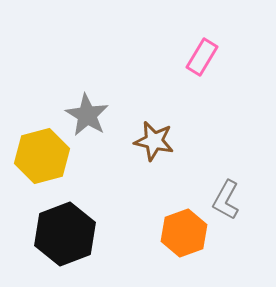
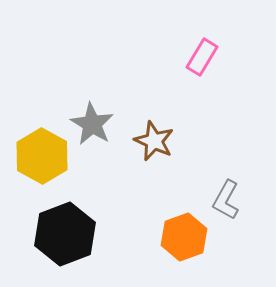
gray star: moved 5 px right, 9 px down
brown star: rotated 12 degrees clockwise
yellow hexagon: rotated 16 degrees counterclockwise
orange hexagon: moved 4 px down
